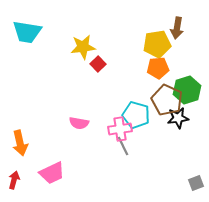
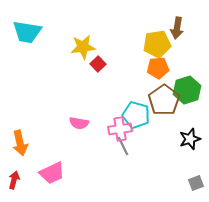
brown pentagon: moved 3 px left; rotated 12 degrees clockwise
black star: moved 12 px right, 21 px down; rotated 10 degrees counterclockwise
